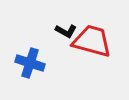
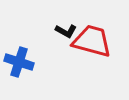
blue cross: moved 11 px left, 1 px up
